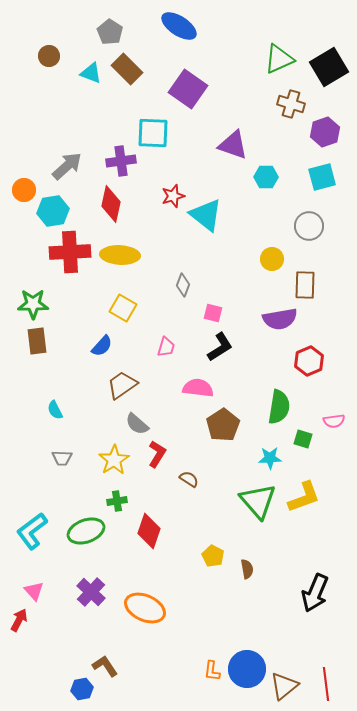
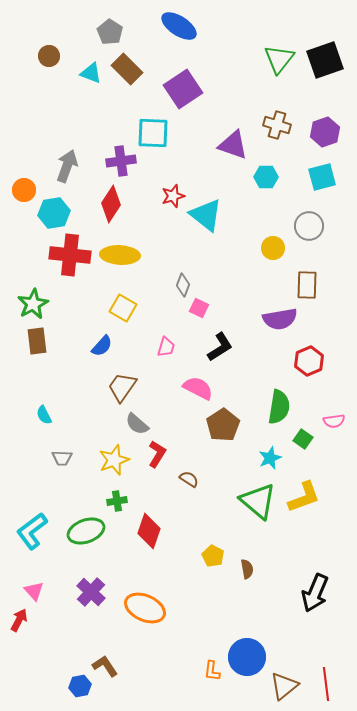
green triangle at (279, 59): rotated 28 degrees counterclockwise
black square at (329, 67): moved 4 px left, 7 px up; rotated 12 degrees clockwise
purple square at (188, 89): moved 5 px left; rotated 21 degrees clockwise
brown cross at (291, 104): moved 14 px left, 21 px down
gray arrow at (67, 166): rotated 28 degrees counterclockwise
red diamond at (111, 204): rotated 21 degrees clockwise
cyan hexagon at (53, 211): moved 1 px right, 2 px down
red cross at (70, 252): moved 3 px down; rotated 9 degrees clockwise
yellow circle at (272, 259): moved 1 px right, 11 px up
brown rectangle at (305, 285): moved 2 px right
green star at (33, 304): rotated 28 degrees counterclockwise
pink square at (213, 313): moved 14 px left, 5 px up; rotated 12 degrees clockwise
brown trapezoid at (122, 385): moved 2 px down; rotated 20 degrees counterclockwise
pink semicircle at (198, 388): rotated 20 degrees clockwise
cyan semicircle at (55, 410): moved 11 px left, 5 px down
green square at (303, 439): rotated 18 degrees clockwise
cyan star at (270, 458): rotated 20 degrees counterclockwise
yellow star at (114, 460): rotated 12 degrees clockwise
green triangle at (258, 501): rotated 9 degrees counterclockwise
blue circle at (247, 669): moved 12 px up
blue hexagon at (82, 689): moved 2 px left, 3 px up
